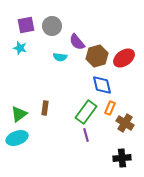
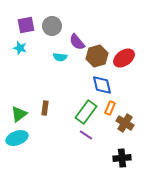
purple line: rotated 40 degrees counterclockwise
